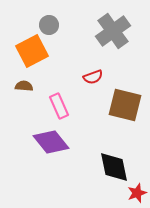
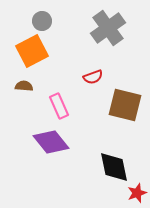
gray circle: moved 7 px left, 4 px up
gray cross: moved 5 px left, 3 px up
